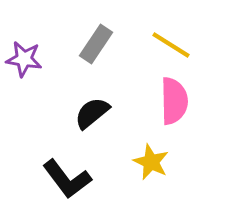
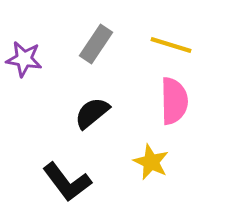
yellow line: rotated 15 degrees counterclockwise
black L-shape: moved 3 px down
